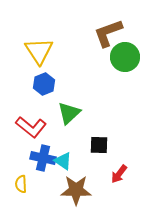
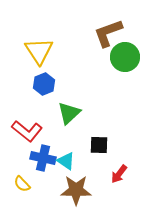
red L-shape: moved 4 px left, 4 px down
cyan triangle: moved 3 px right
yellow semicircle: moved 1 px right; rotated 42 degrees counterclockwise
